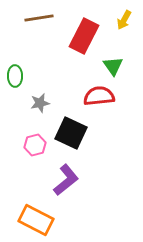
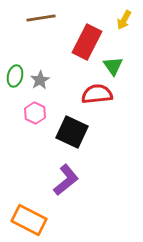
brown line: moved 2 px right
red rectangle: moved 3 px right, 6 px down
green ellipse: rotated 15 degrees clockwise
red semicircle: moved 2 px left, 2 px up
gray star: moved 23 px up; rotated 18 degrees counterclockwise
black square: moved 1 px right, 1 px up
pink hexagon: moved 32 px up; rotated 20 degrees counterclockwise
orange rectangle: moved 7 px left
